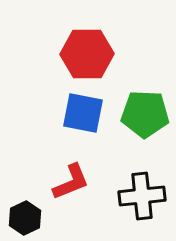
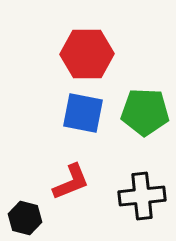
green pentagon: moved 2 px up
black hexagon: rotated 20 degrees counterclockwise
